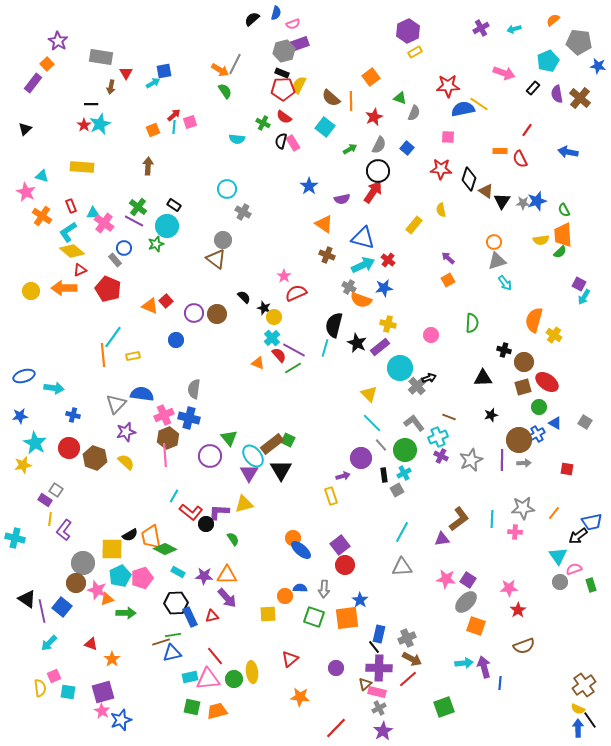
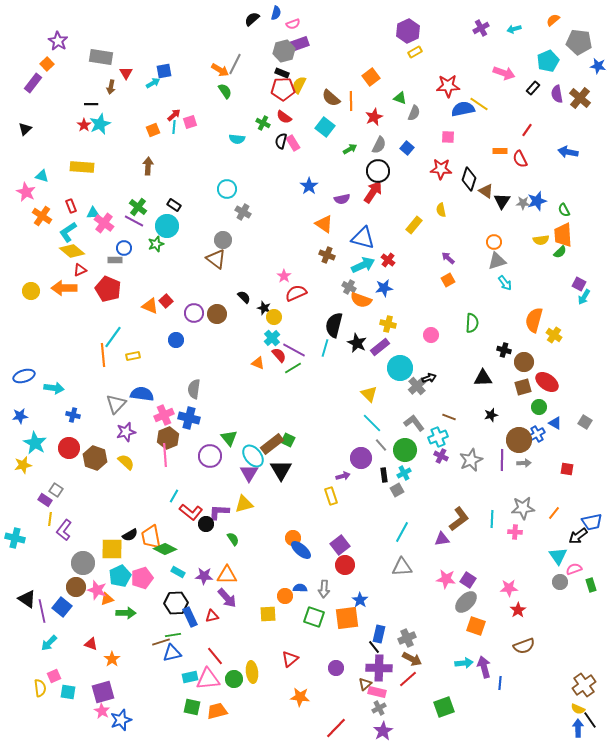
gray rectangle at (115, 260): rotated 48 degrees counterclockwise
brown circle at (76, 583): moved 4 px down
